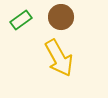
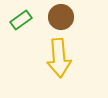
yellow arrow: rotated 24 degrees clockwise
